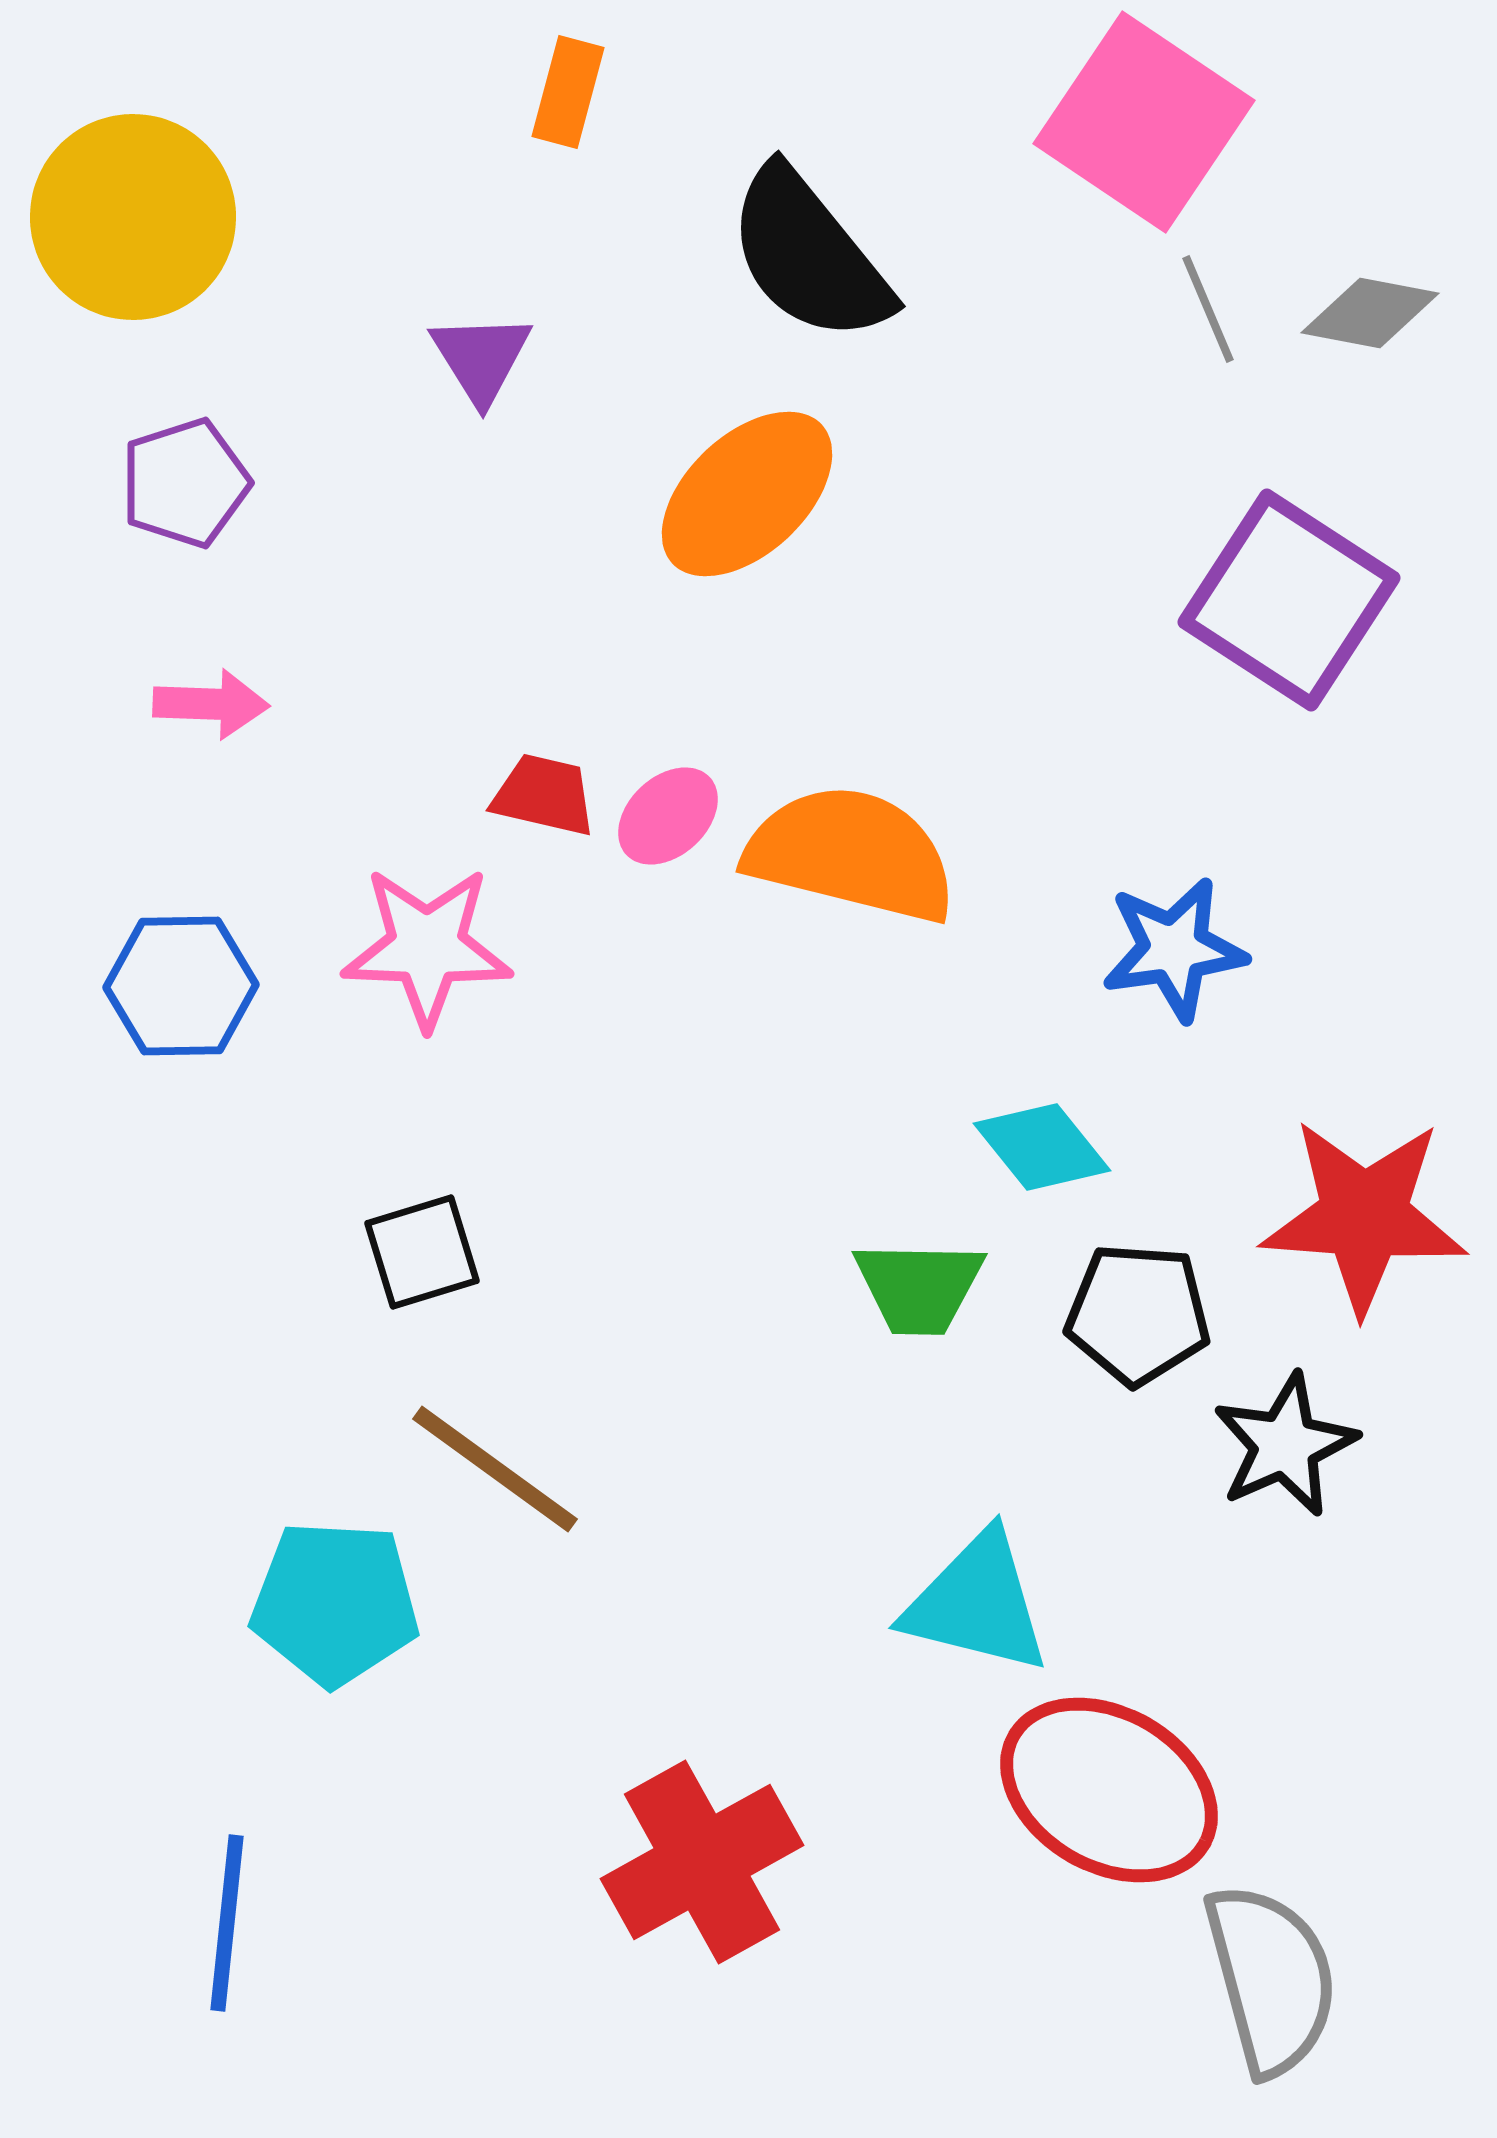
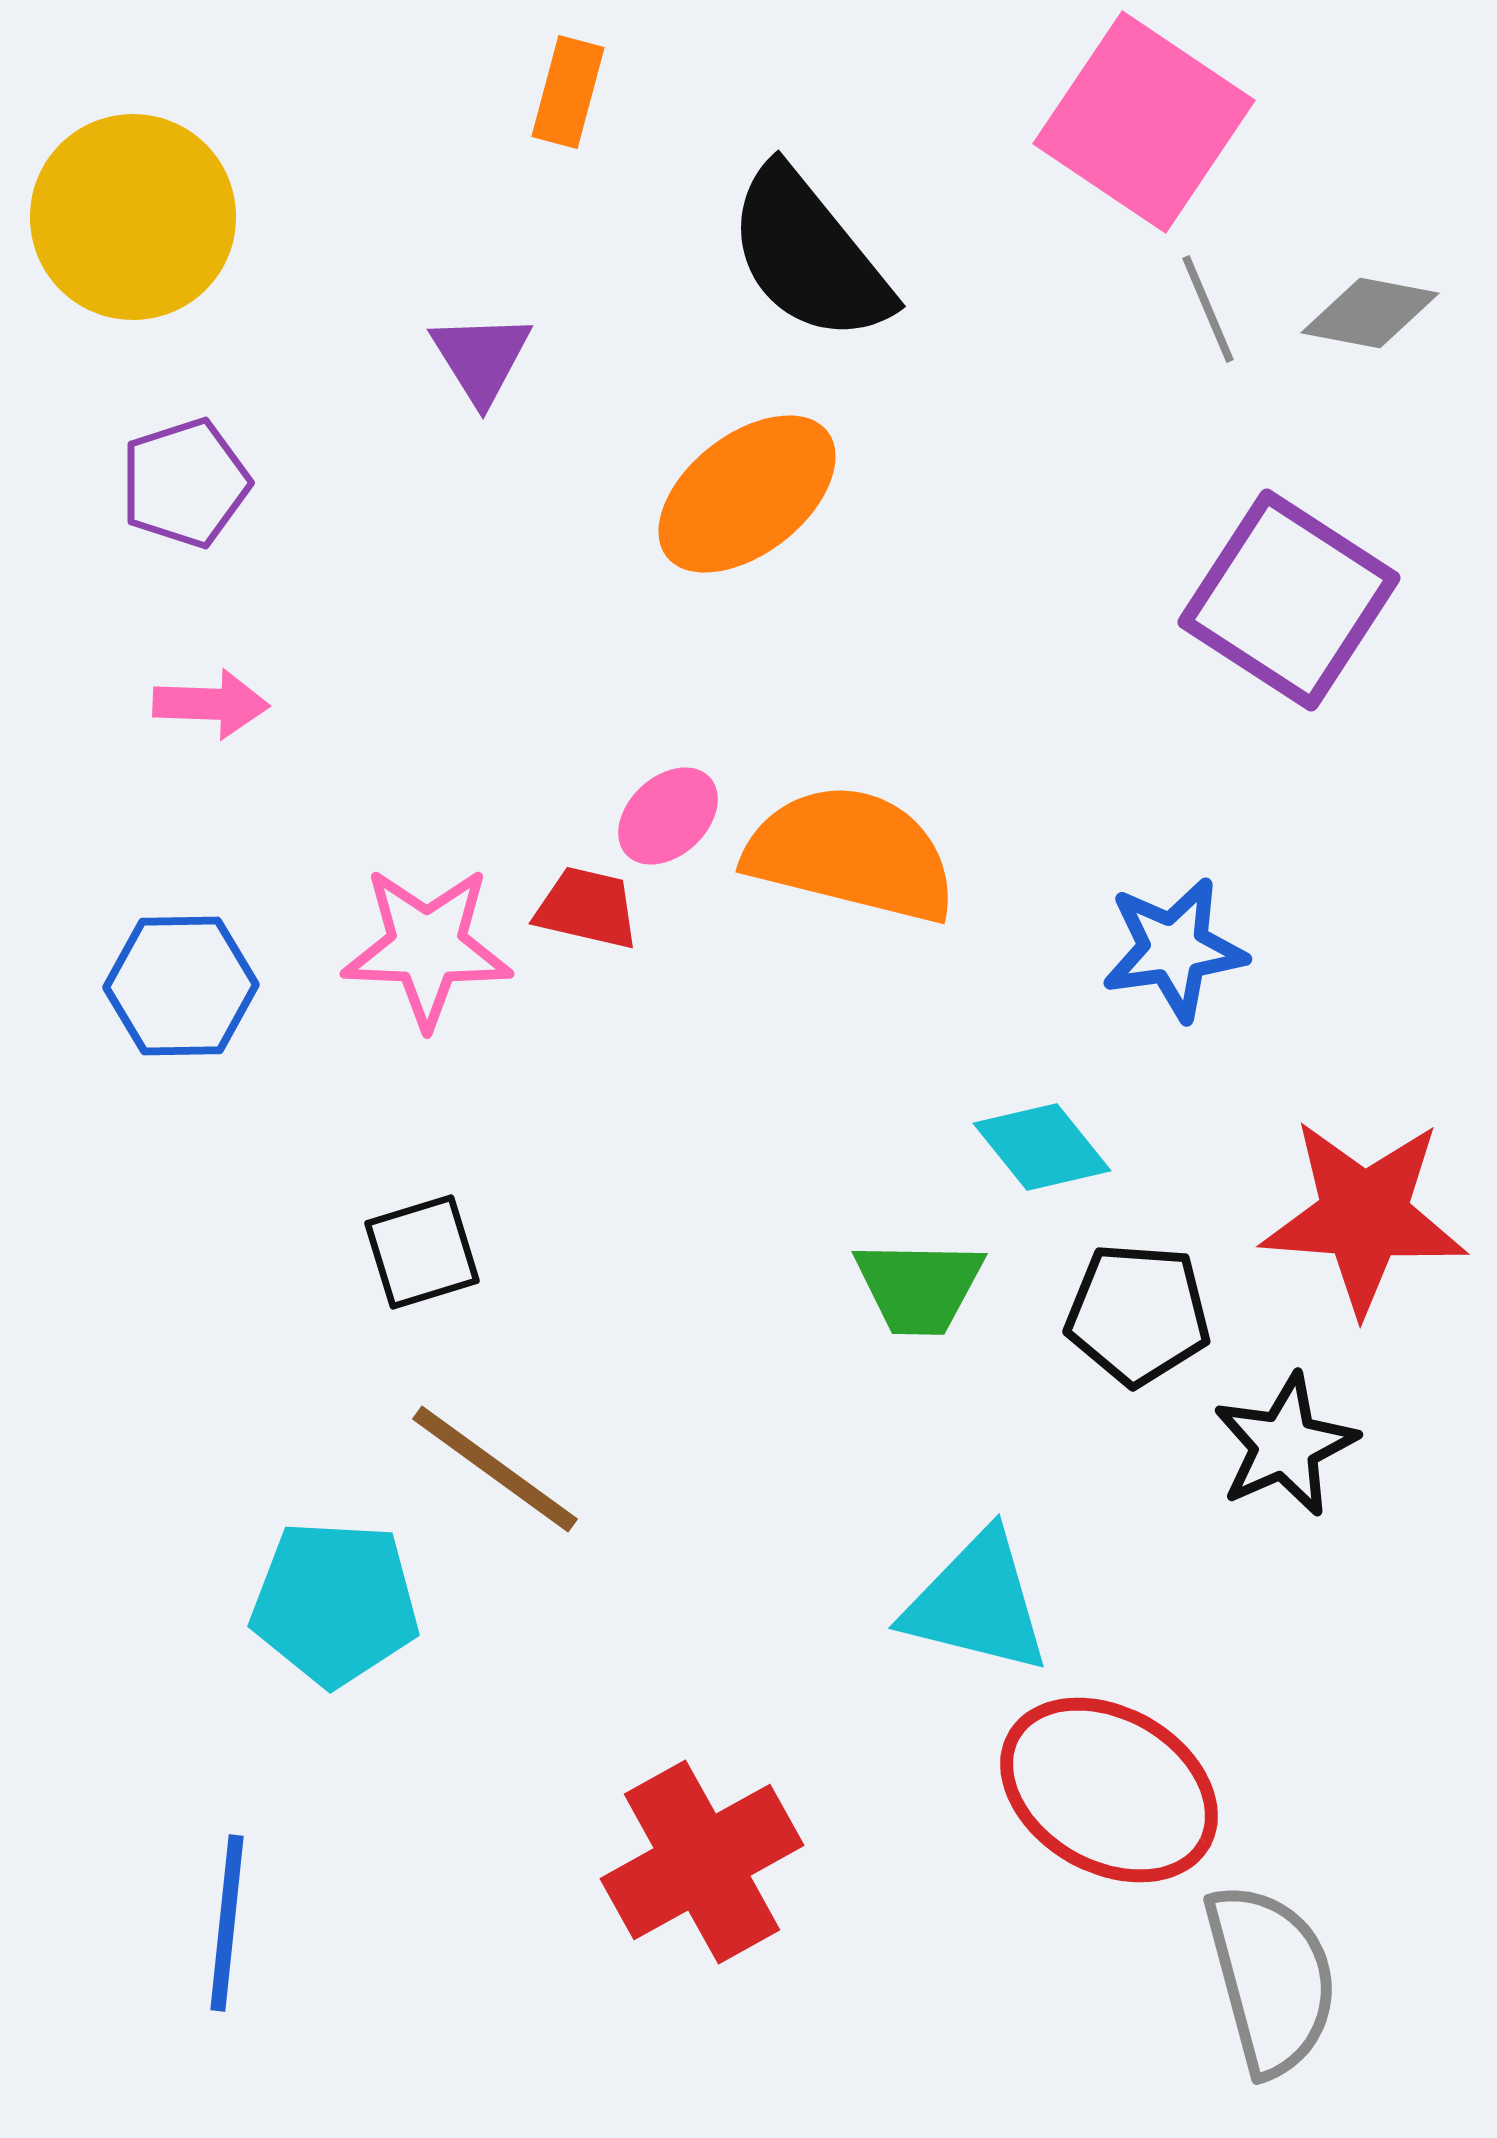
orange ellipse: rotated 5 degrees clockwise
red trapezoid: moved 43 px right, 113 px down
